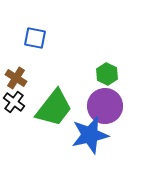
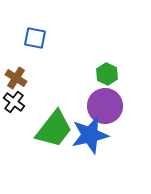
green trapezoid: moved 21 px down
